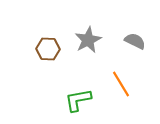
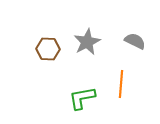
gray star: moved 1 px left, 2 px down
orange line: rotated 36 degrees clockwise
green L-shape: moved 4 px right, 2 px up
